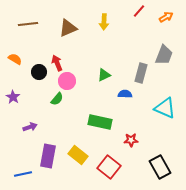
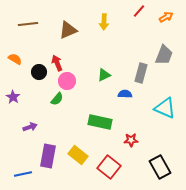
brown triangle: moved 2 px down
